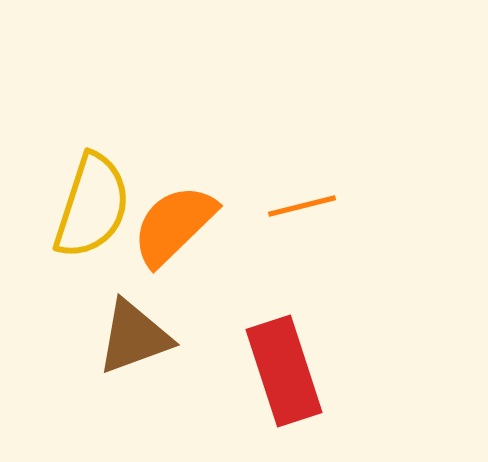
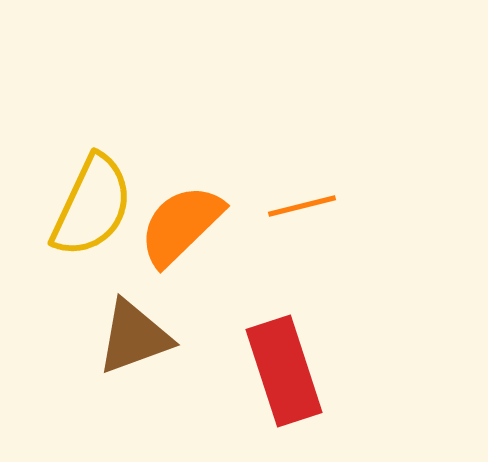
yellow semicircle: rotated 7 degrees clockwise
orange semicircle: moved 7 px right
